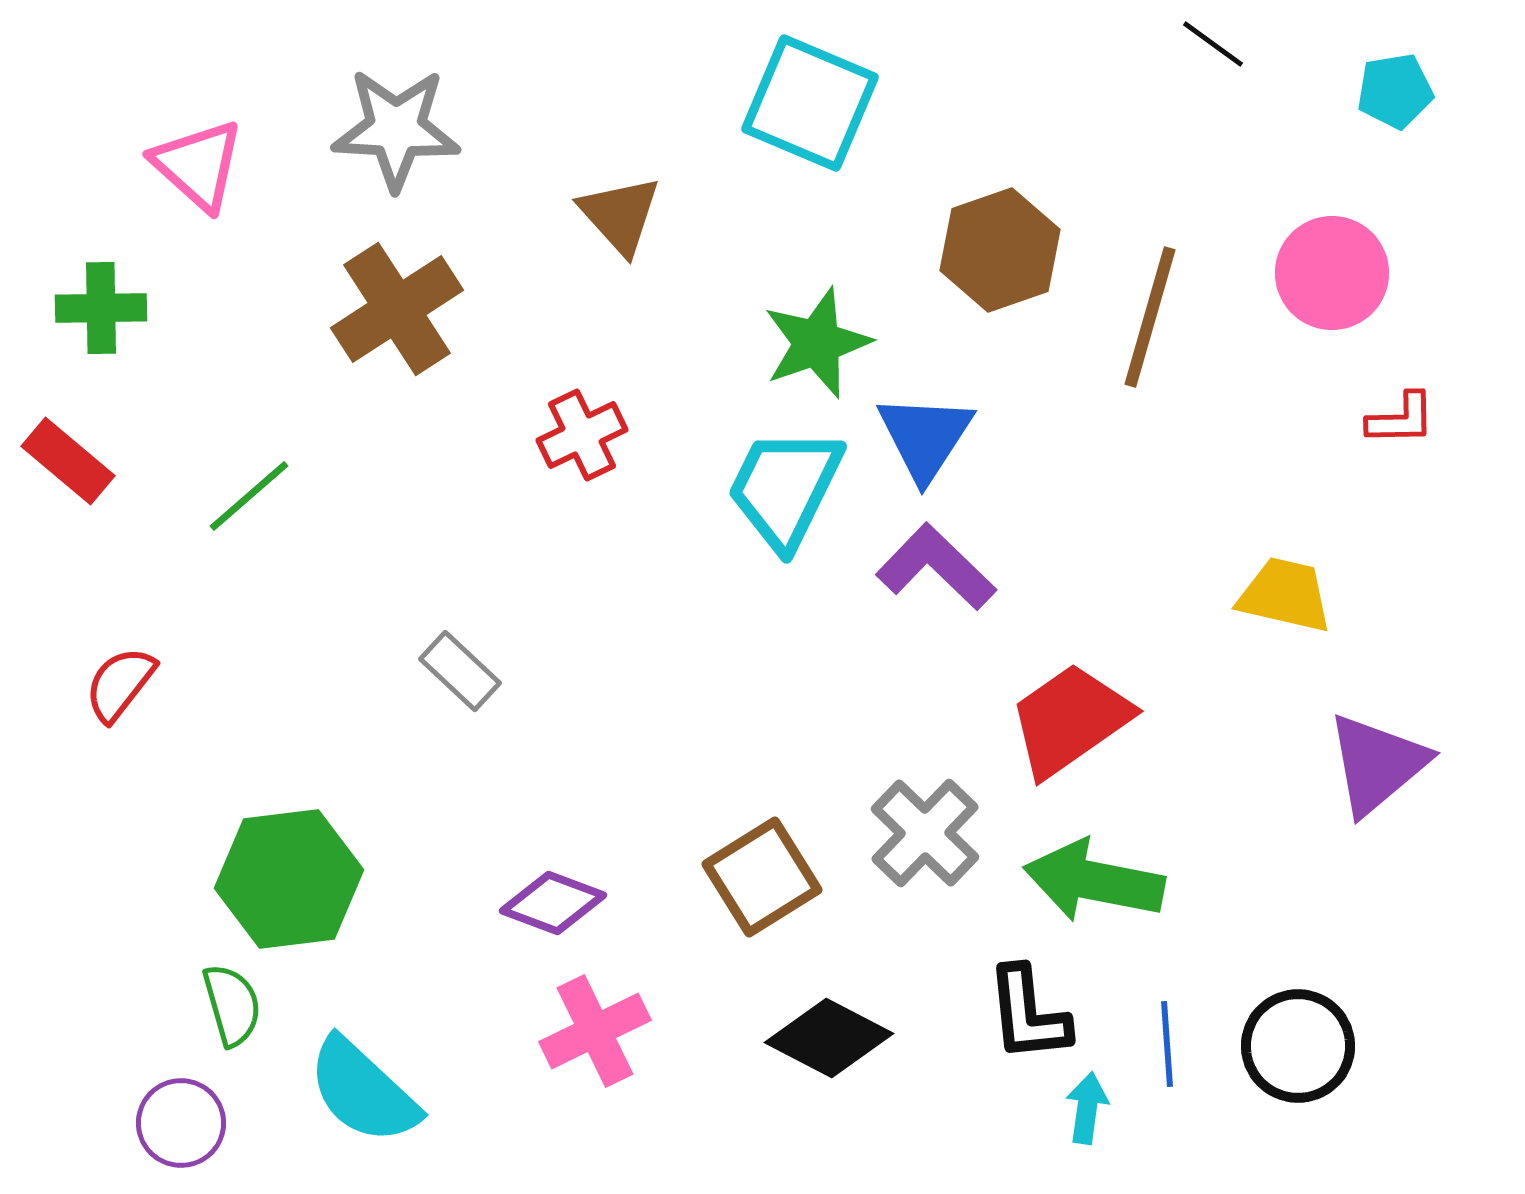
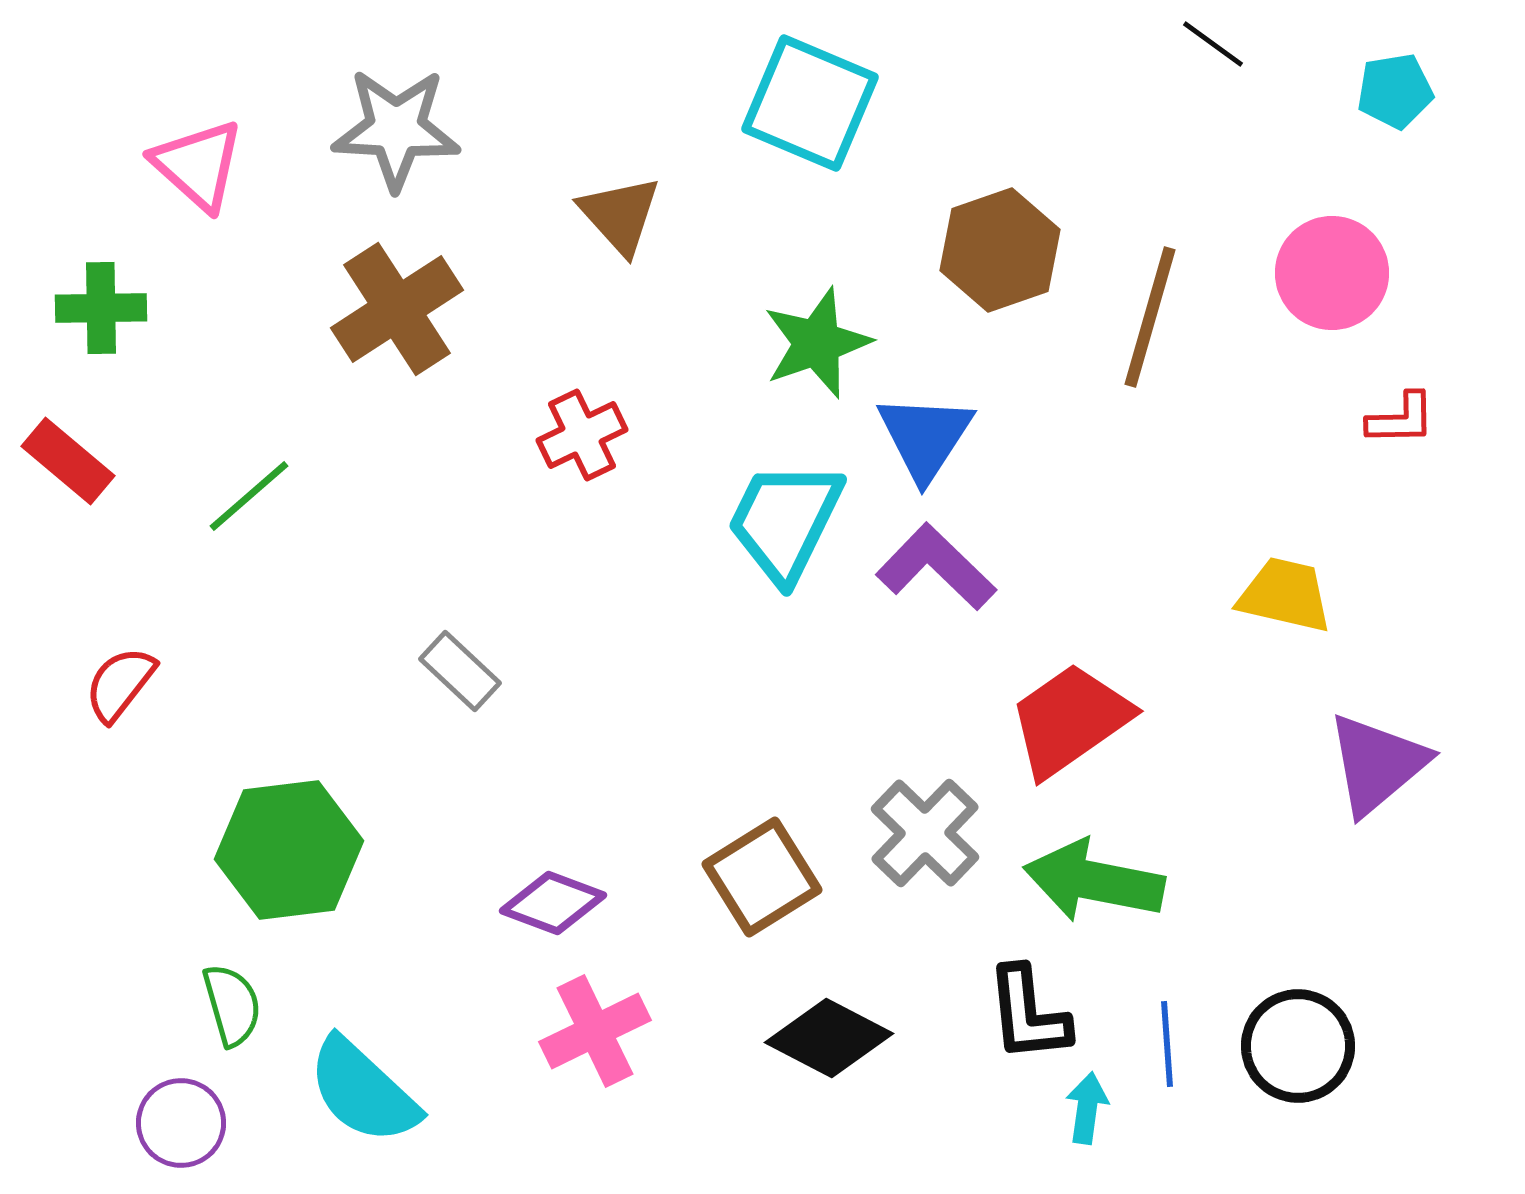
cyan trapezoid: moved 33 px down
green hexagon: moved 29 px up
